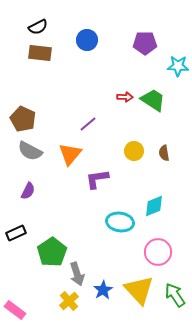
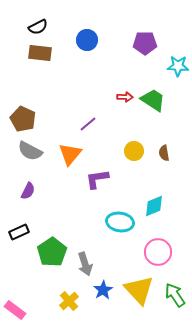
black rectangle: moved 3 px right, 1 px up
gray arrow: moved 8 px right, 10 px up
